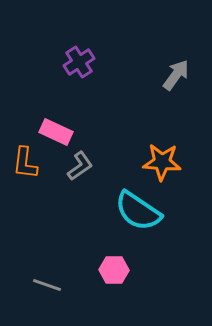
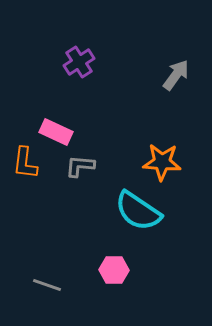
gray L-shape: rotated 140 degrees counterclockwise
